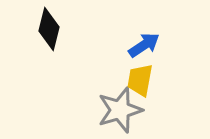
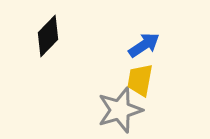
black diamond: moved 1 px left, 7 px down; rotated 30 degrees clockwise
